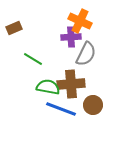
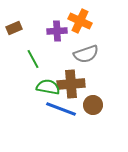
purple cross: moved 14 px left, 6 px up
gray semicircle: rotated 45 degrees clockwise
green line: rotated 30 degrees clockwise
